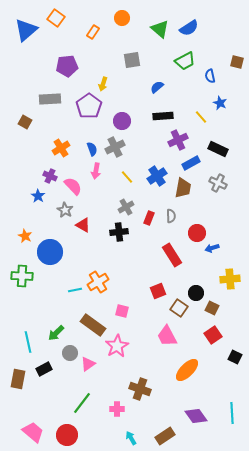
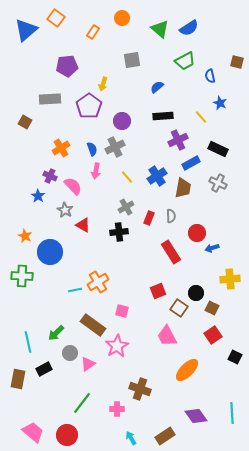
red rectangle at (172, 255): moved 1 px left, 3 px up
